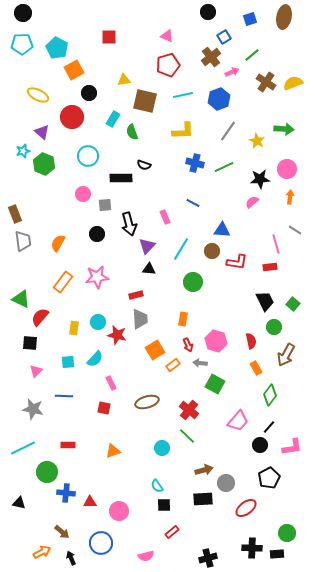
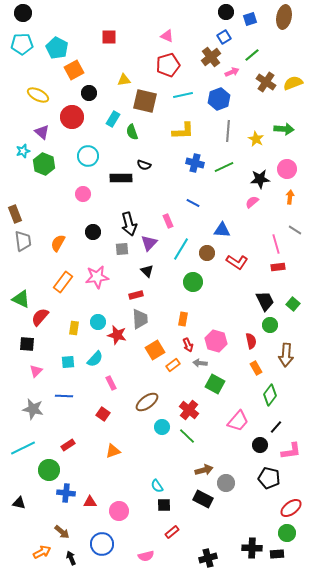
black circle at (208, 12): moved 18 px right
gray line at (228, 131): rotated 30 degrees counterclockwise
yellow star at (257, 141): moved 1 px left, 2 px up
gray square at (105, 205): moved 17 px right, 44 px down
pink rectangle at (165, 217): moved 3 px right, 4 px down
black circle at (97, 234): moved 4 px left, 2 px up
purple triangle at (147, 246): moved 2 px right, 3 px up
brown circle at (212, 251): moved 5 px left, 2 px down
red L-shape at (237, 262): rotated 25 degrees clockwise
red rectangle at (270, 267): moved 8 px right
black triangle at (149, 269): moved 2 px left, 2 px down; rotated 40 degrees clockwise
green circle at (274, 327): moved 4 px left, 2 px up
black square at (30, 343): moved 3 px left, 1 px down
brown arrow at (286, 355): rotated 25 degrees counterclockwise
brown ellipse at (147, 402): rotated 20 degrees counterclockwise
red square at (104, 408): moved 1 px left, 6 px down; rotated 24 degrees clockwise
black line at (269, 427): moved 7 px right
red rectangle at (68, 445): rotated 32 degrees counterclockwise
pink L-shape at (292, 447): moved 1 px left, 4 px down
cyan circle at (162, 448): moved 21 px up
green circle at (47, 472): moved 2 px right, 2 px up
black pentagon at (269, 478): rotated 30 degrees counterclockwise
black rectangle at (203, 499): rotated 30 degrees clockwise
red ellipse at (246, 508): moved 45 px right
blue circle at (101, 543): moved 1 px right, 1 px down
